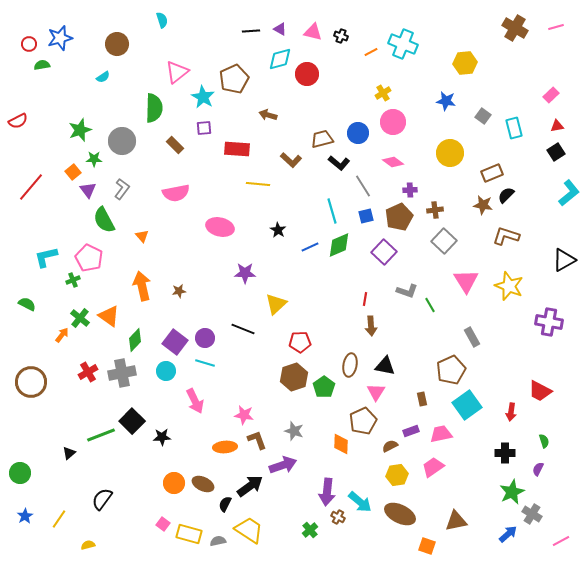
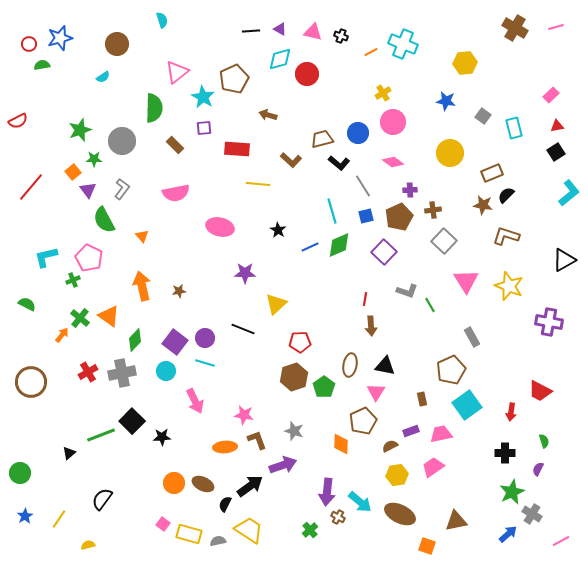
brown cross at (435, 210): moved 2 px left
